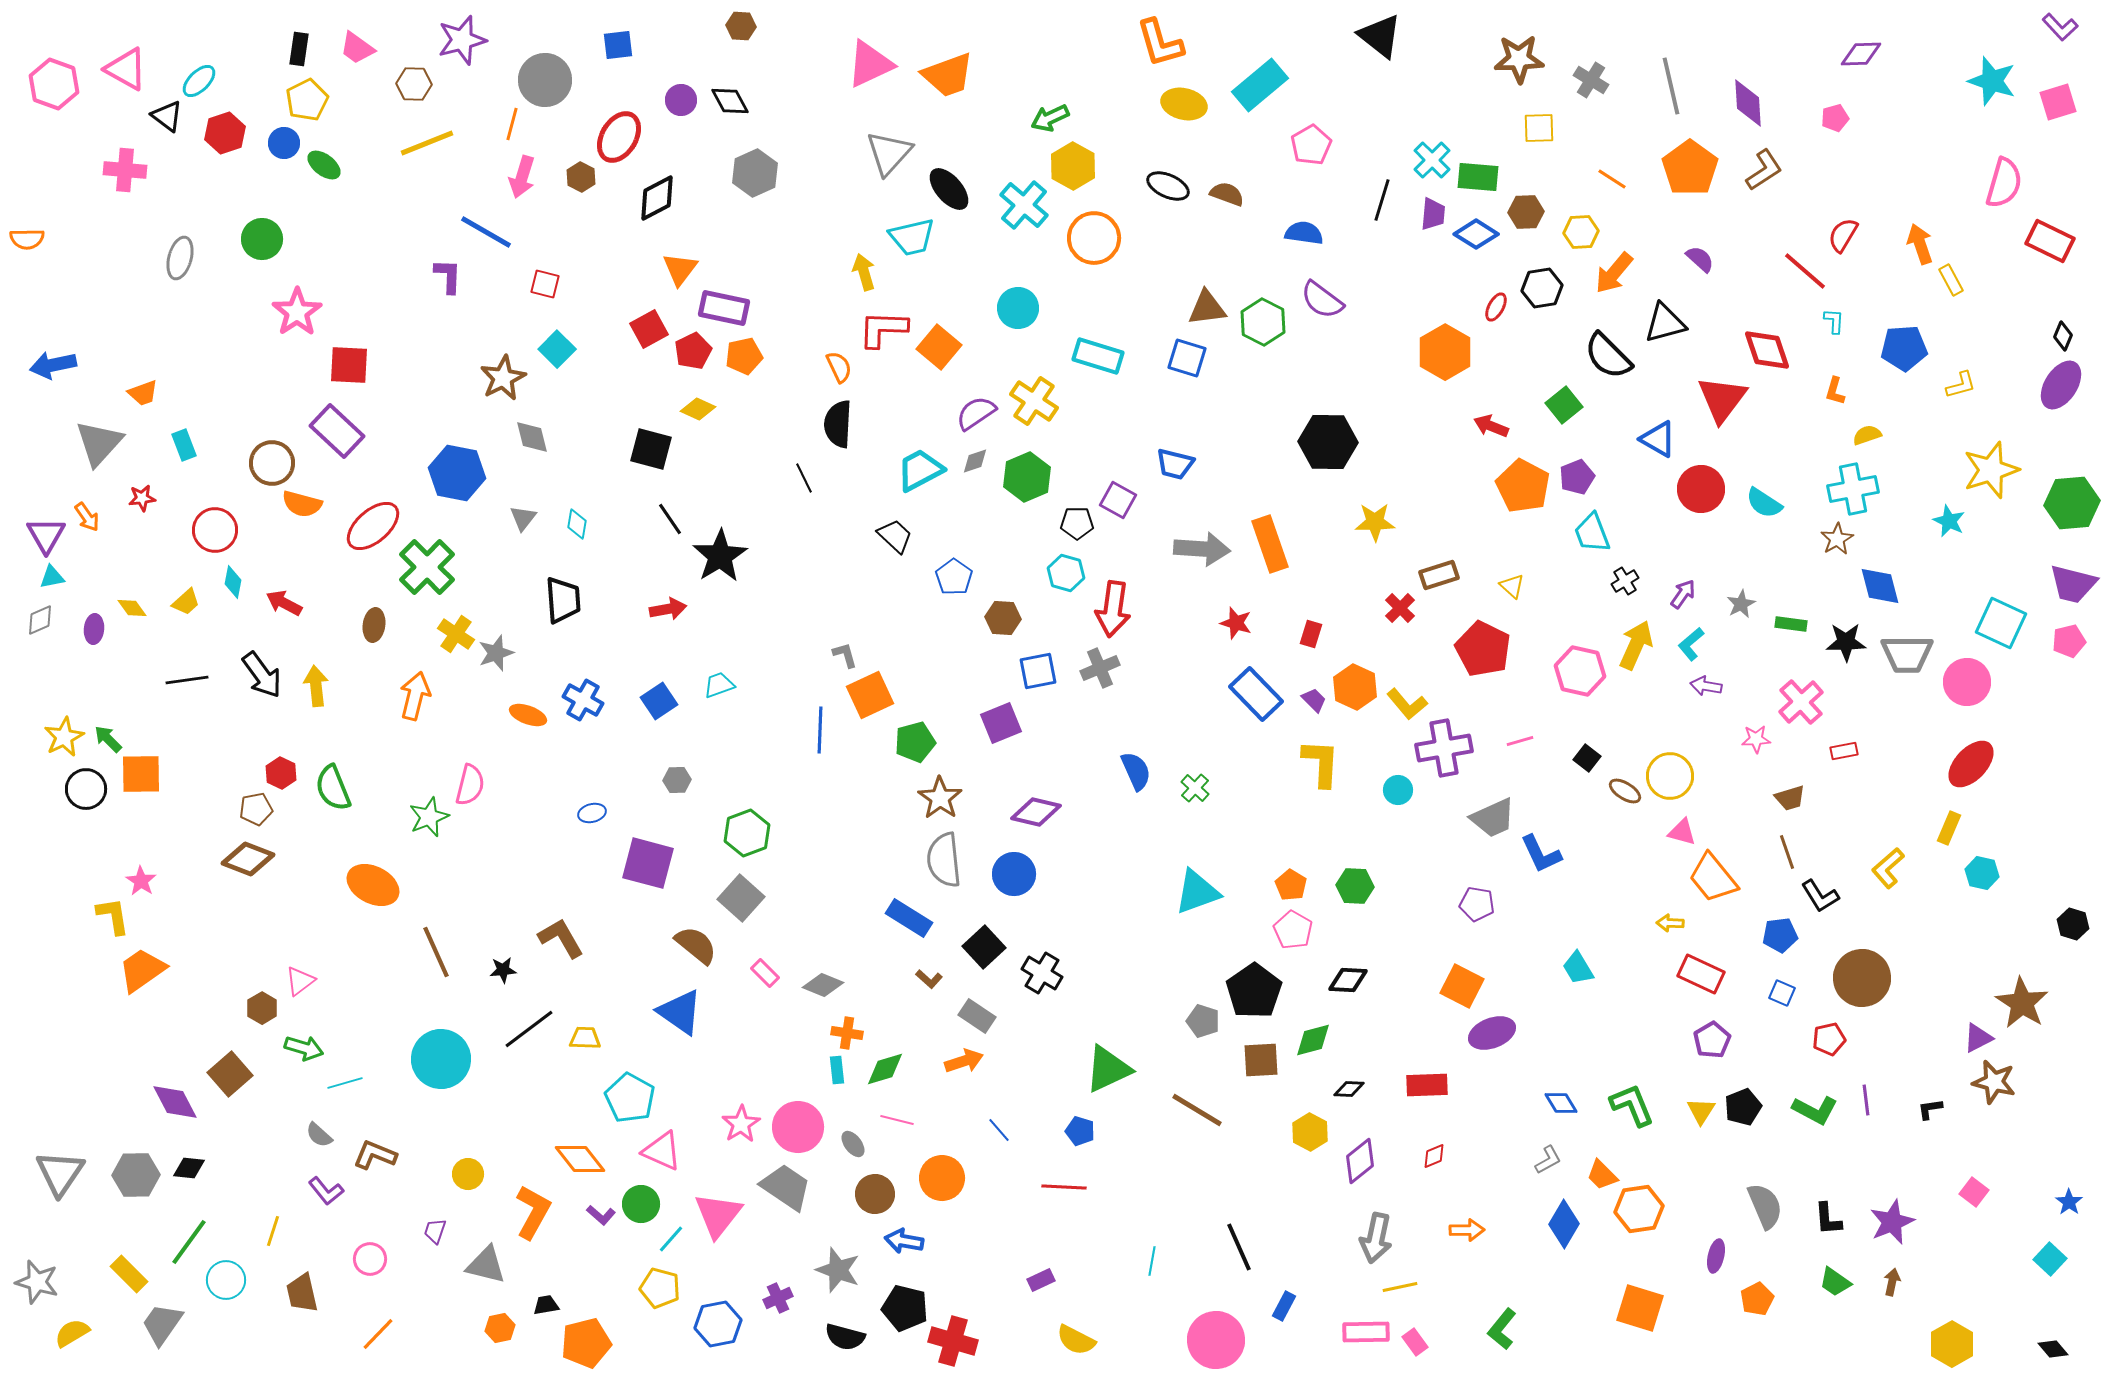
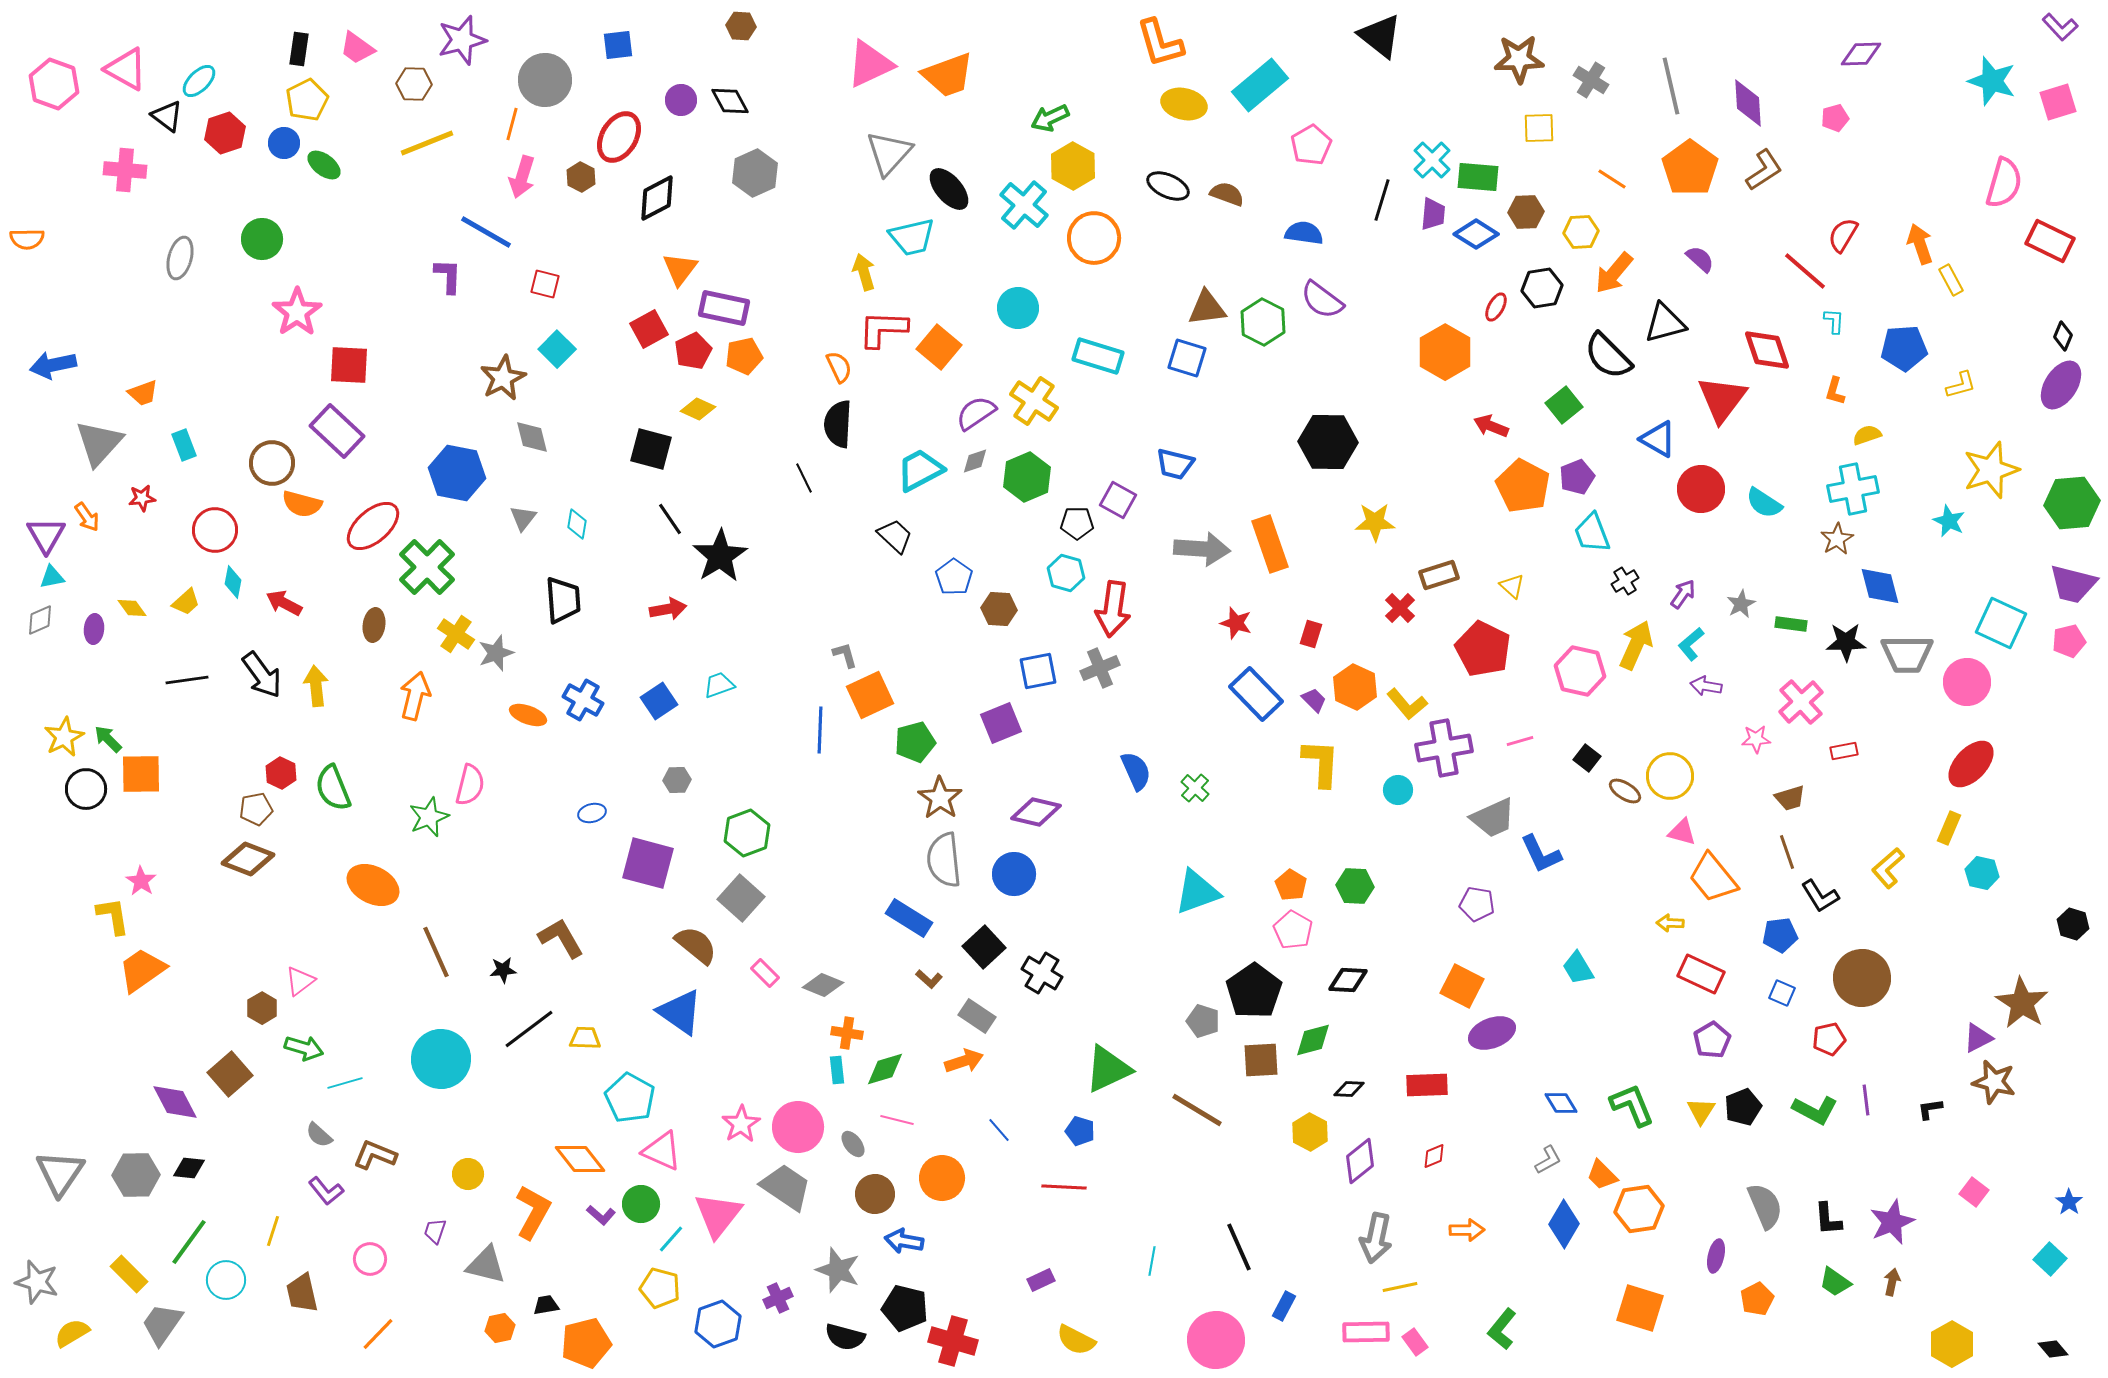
brown hexagon at (1003, 618): moved 4 px left, 9 px up
blue hexagon at (718, 1324): rotated 9 degrees counterclockwise
